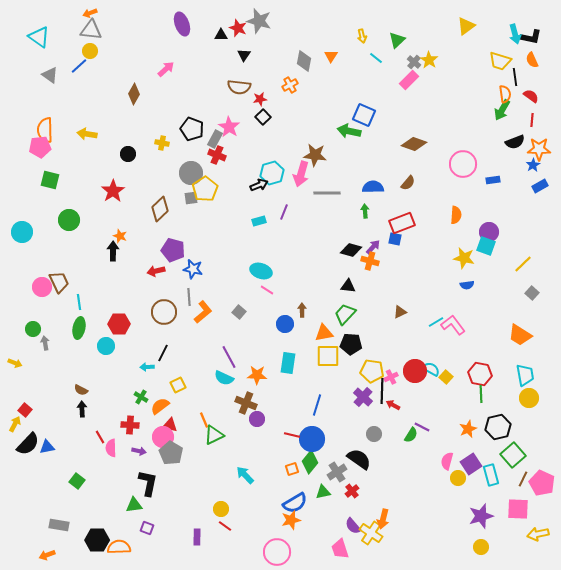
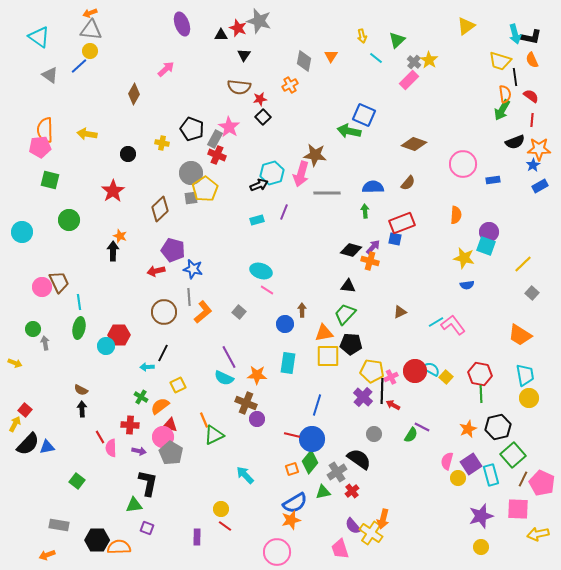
cyan rectangle at (259, 221): moved 2 px left, 1 px up
red hexagon at (119, 324): moved 11 px down
